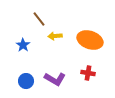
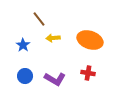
yellow arrow: moved 2 px left, 2 px down
blue circle: moved 1 px left, 5 px up
